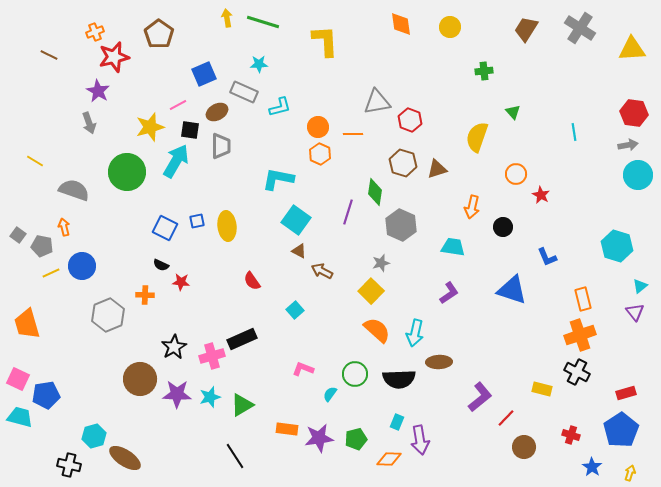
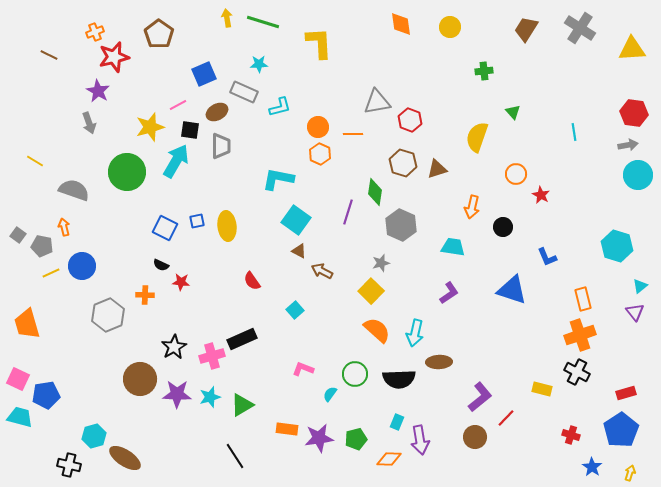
yellow L-shape at (325, 41): moved 6 px left, 2 px down
brown circle at (524, 447): moved 49 px left, 10 px up
